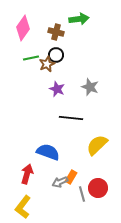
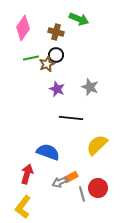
green arrow: rotated 30 degrees clockwise
orange rectangle: rotated 32 degrees clockwise
